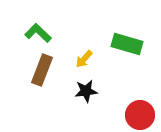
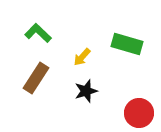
yellow arrow: moved 2 px left, 2 px up
brown rectangle: moved 6 px left, 8 px down; rotated 12 degrees clockwise
black star: rotated 10 degrees counterclockwise
red circle: moved 1 px left, 2 px up
